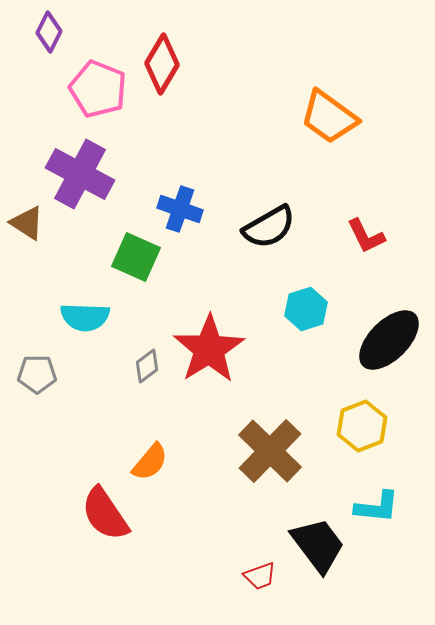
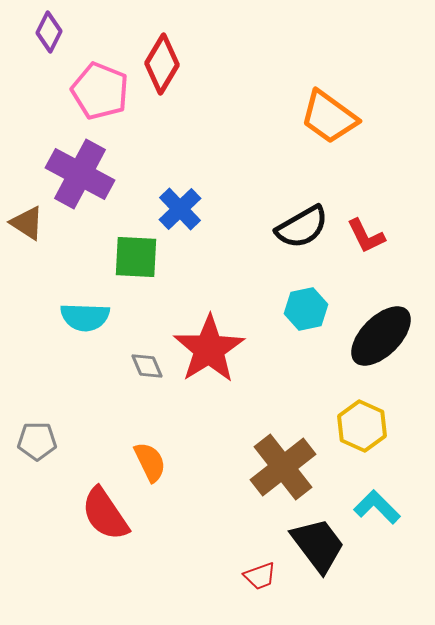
pink pentagon: moved 2 px right, 2 px down
blue cross: rotated 27 degrees clockwise
black semicircle: moved 33 px right
green square: rotated 21 degrees counterclockwise
cyan hexagon: rotated 6 degrees clockwise
black ellipse: moved 8 px left, 4 px up
gray diamond: rotated 76 degrees counterclockwise
gray pentagon: moved 67 px down
yellow hexagon: rotated 15 degrees counterclockwise
brown cross: moved 13 px right, 16 px down; rotated 8 degrees clockwise
orange semicircle: rotated 66 degrees counterclockwise
cyan L-shape: rotated 141 degrees counterclockwise
